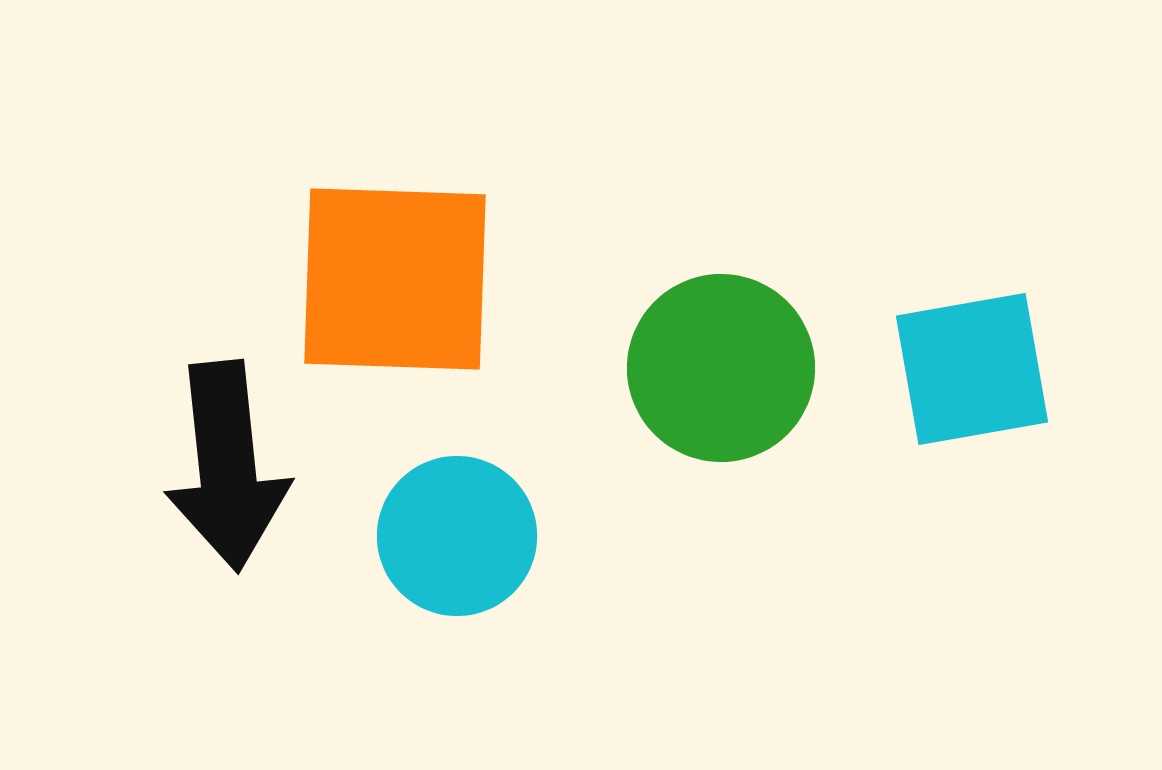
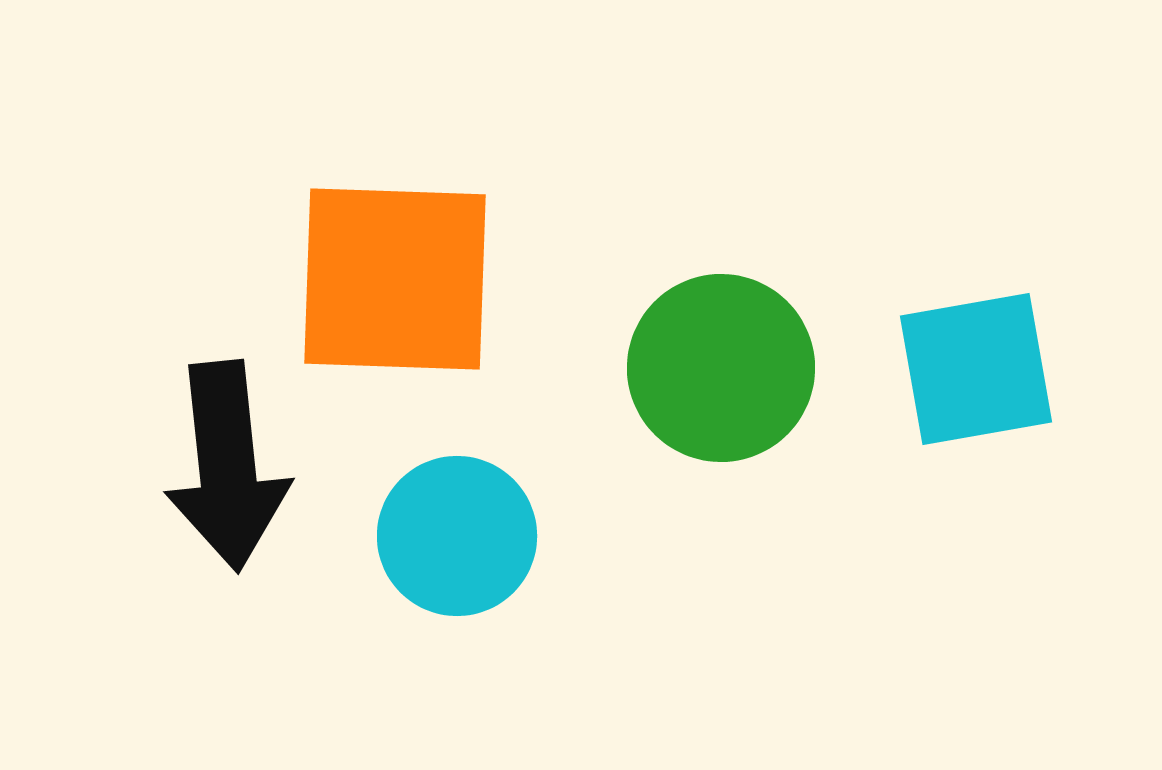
cyan square: moved 4 px right
